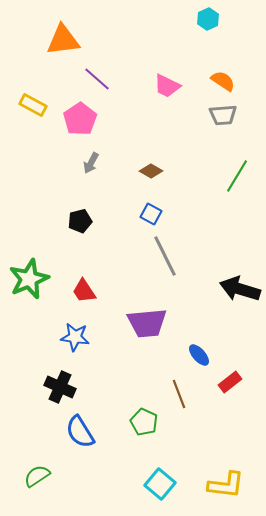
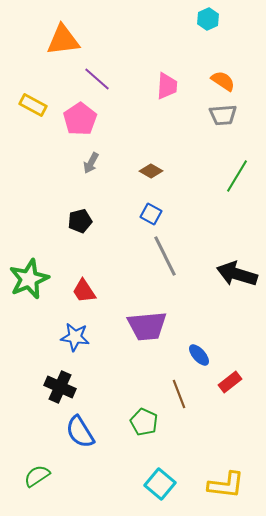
pink trapezoid: rotated 112 degrees counterclockwise
black arrow: moved 3 px left, 15 px up
purple trapezoid: moved 3 px down
